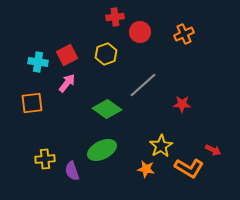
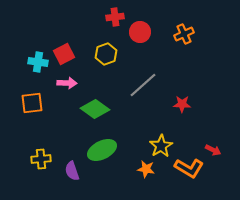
red square: moved 3 px left, 1 px up
pink arrow: rotated 54 degrees clockwise
green diamond: moved 12 px left
yellow cross: moved 4 px left
